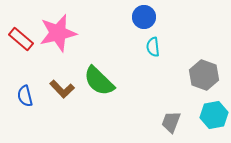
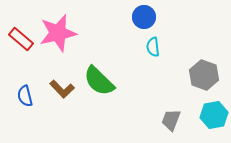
gray trapezoid: moved 2 px up
